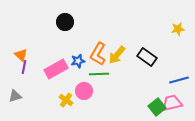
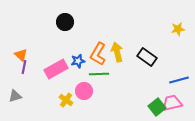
yellow arrow: moved 3 px up; rotated 126 degrees clockwise
